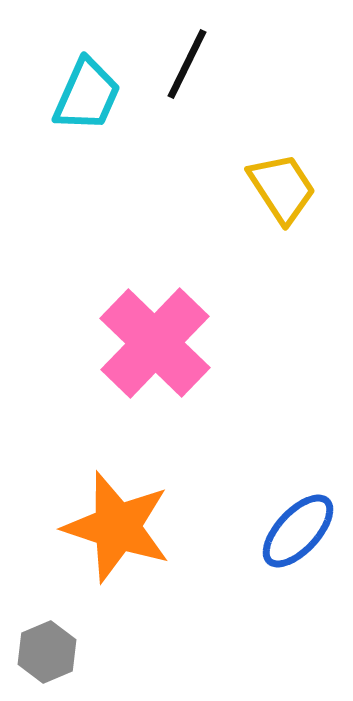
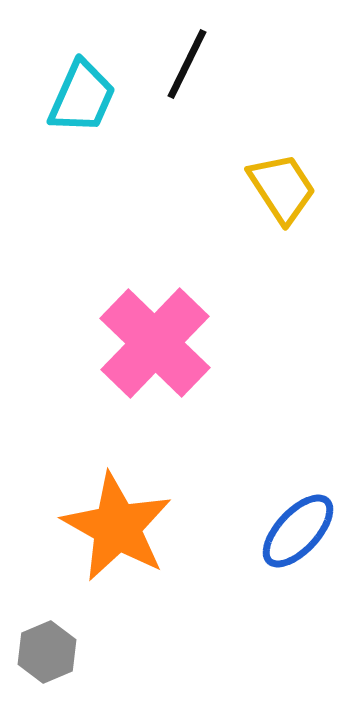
cyan trapezoid: moved 5 px left, 2 px down
orange star: rotated 11 degrees clockwise
